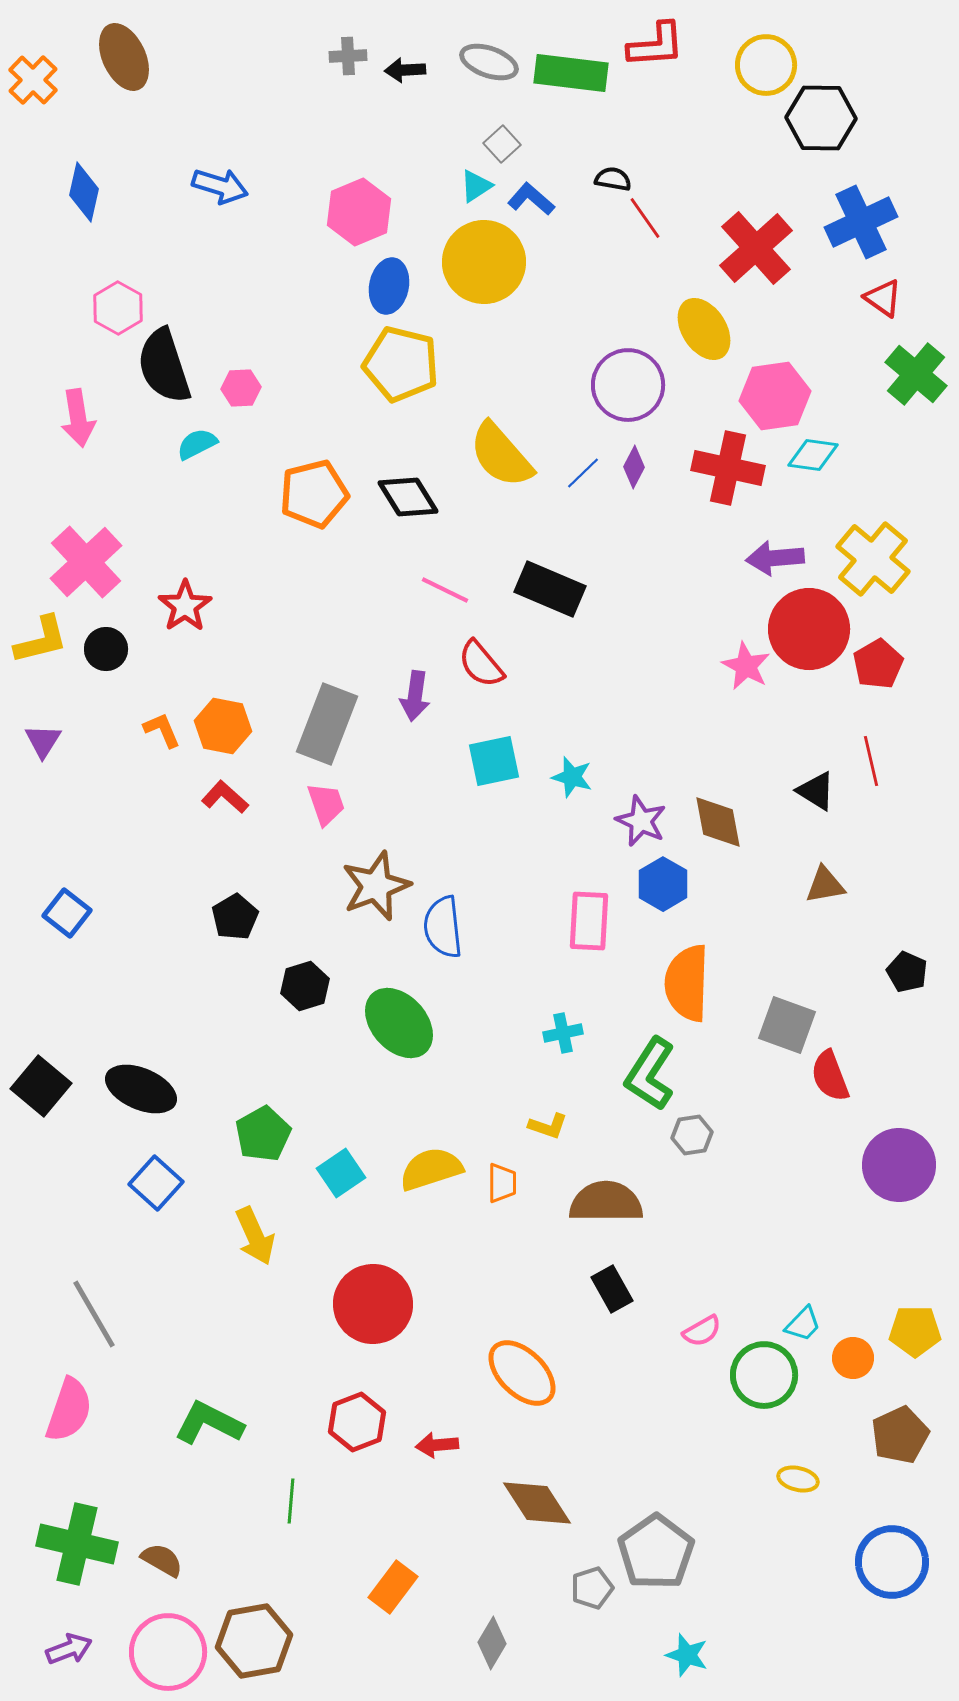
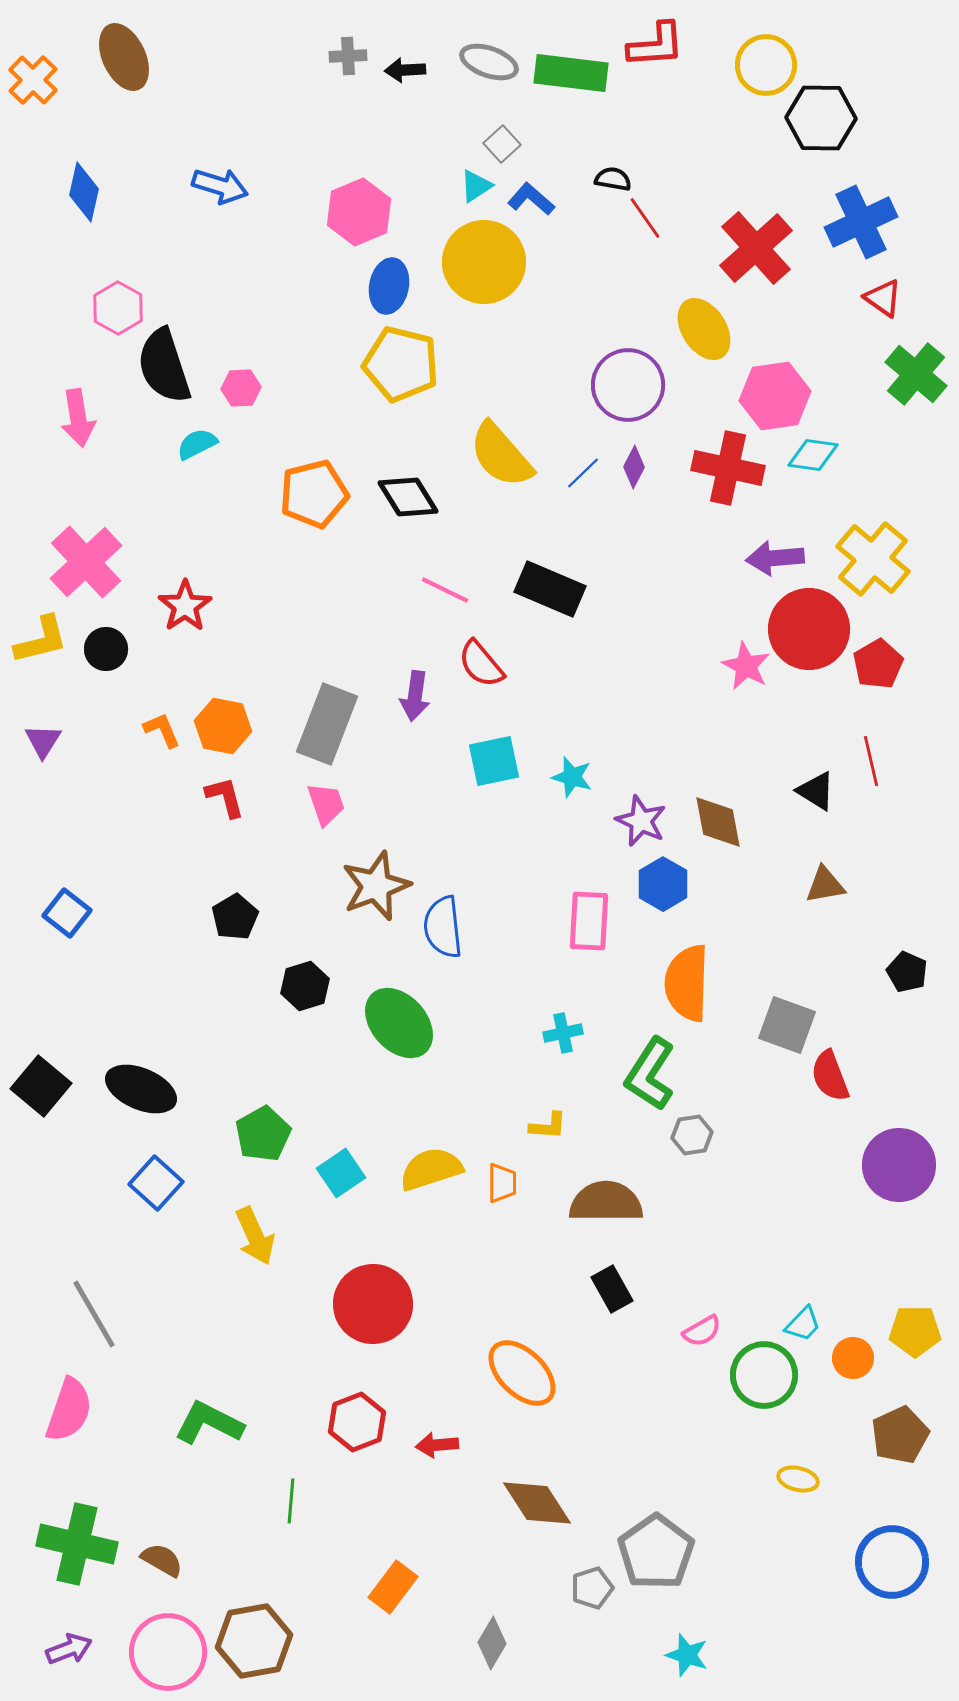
red L-shape at (225, 797): rotated 33 degrees clockwise
yellow L-shape at (548, 1126): rotated 15 degrees counterclockwise
